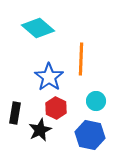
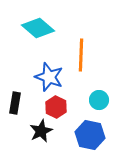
orange line: moved 4 px up
blue star: rotated 16 degrees counterclockwise
cyan circle: moved 3 px right, 1 px up
red hexagon: moved 1 px up
black rectangle: moved 10 px up
black star: moved 1 px right, 1 px down
